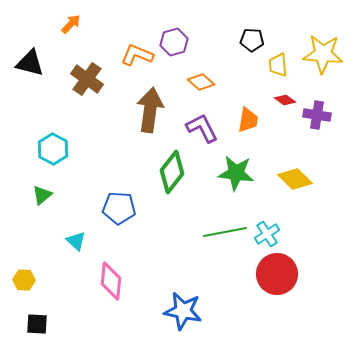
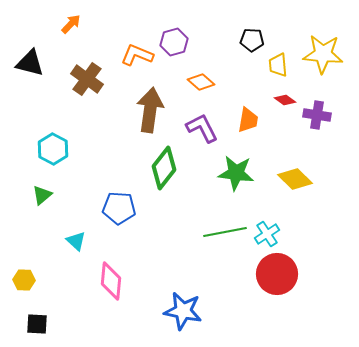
green diamond: moved 8 px left, 4 px up
